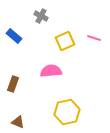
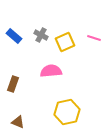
gray cross: moved 19 px down
yellow square: moved 1 px down
